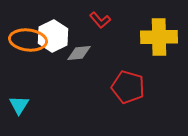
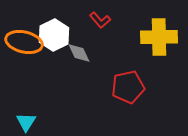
white hexagon: moved 1 px right, 1 px up
orange ellipse: moved 4 px left, 2 px down; rotated 6 degrees clockwise
gray diamond: rotated 70 degrees clockwise
red pentagon: rotated 28 degrees counterclockwise
cyan triangle: moved 7 px right, 17 px down
